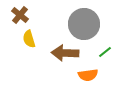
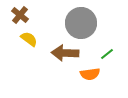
gray circle: moved 3 px left, 1 px up
yellow semicircle: rotated 144 degrees clockwise
green line: moved 2 px right, 2 px down
orange semicircle: moved 2 px right, 1 px up
